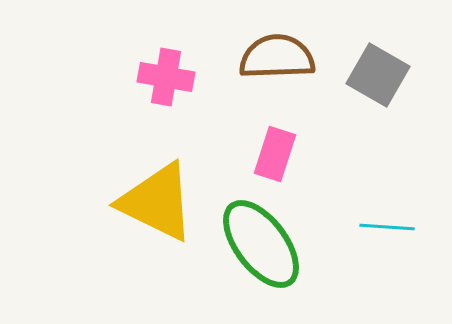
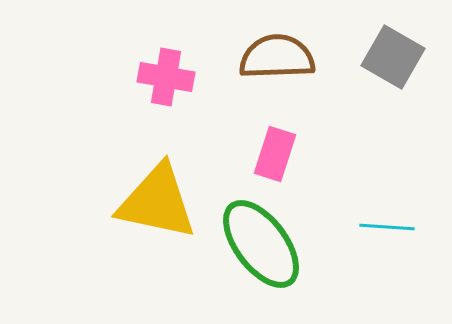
gray square: moved 15 px right, 18 px up
yellow triangle: rotated 14 degrees counterclockwise
